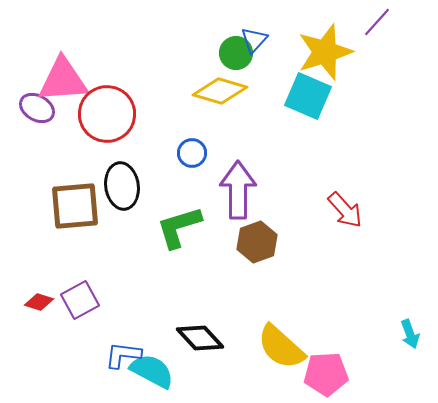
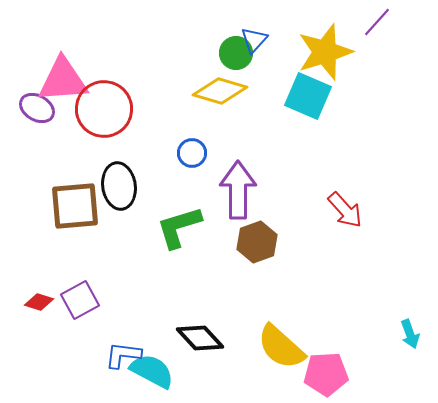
red circle: moved 3 px left, 5 px up
black ellipse: moved 3 px left
